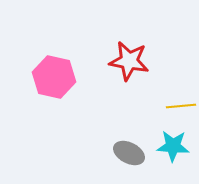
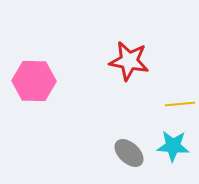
pink hexagon: moved 20 px left, 4 px down; rotated 12 degrees counterclockwise
yellow line: moved 1 px left, 2 px up
gray ellipse: rotated 16 degrees clockwise
